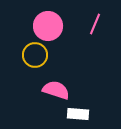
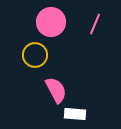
pink circle: moved 3 px right, 4 px up
pink semicircle: rotated 44 degrees clockwise
white rectangle: moved 3 px left
